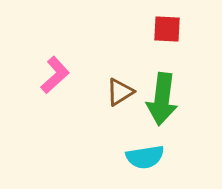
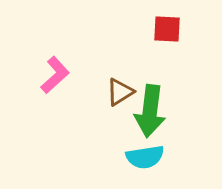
green arrow: moved 12 px left, 12 px down
